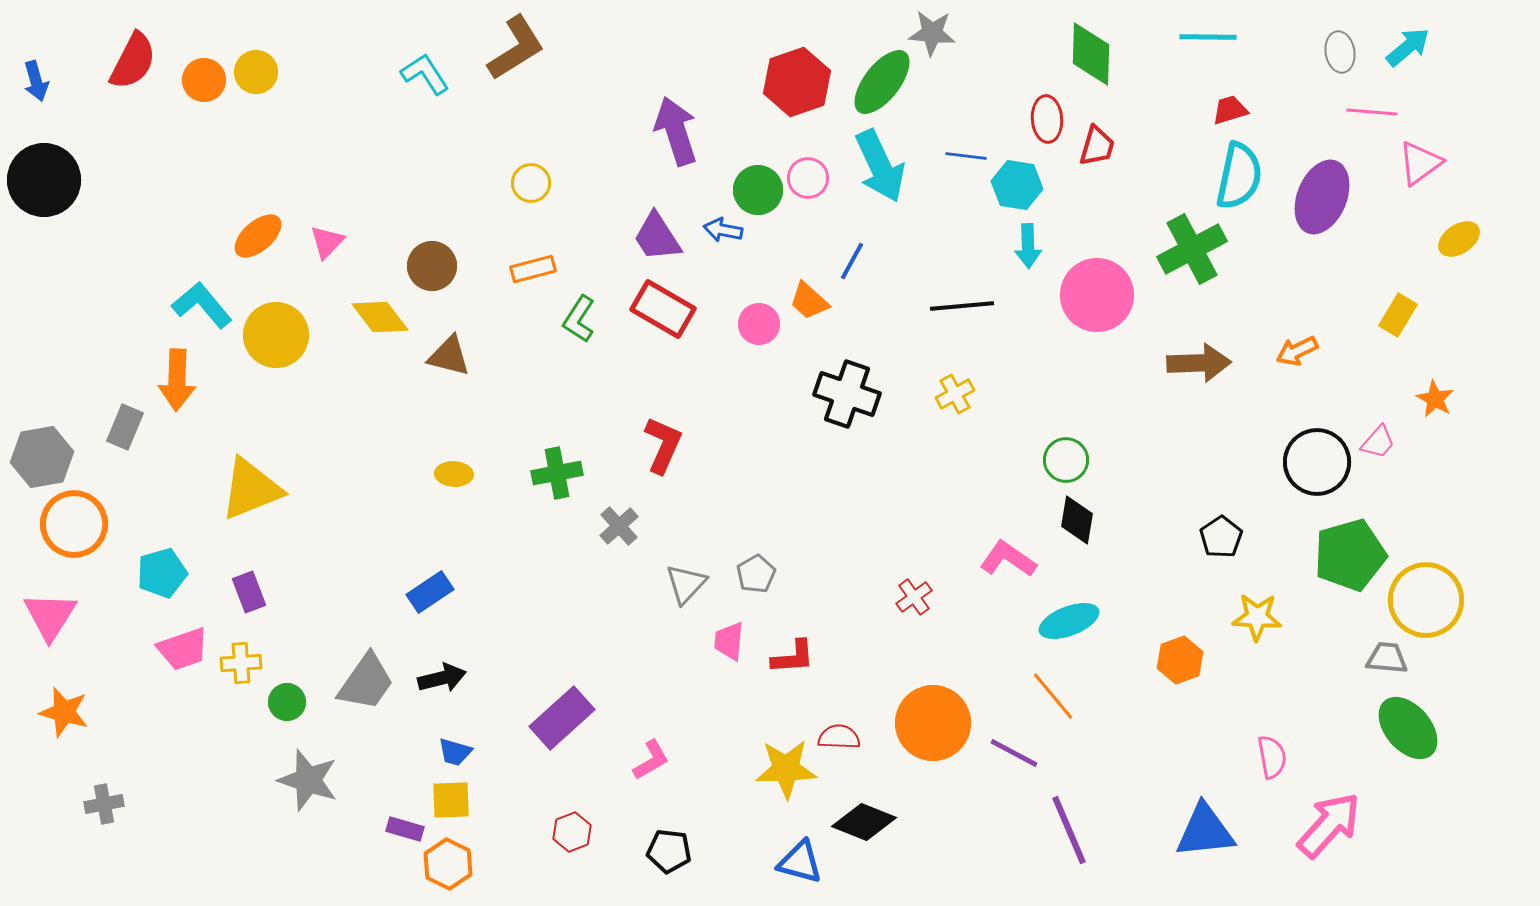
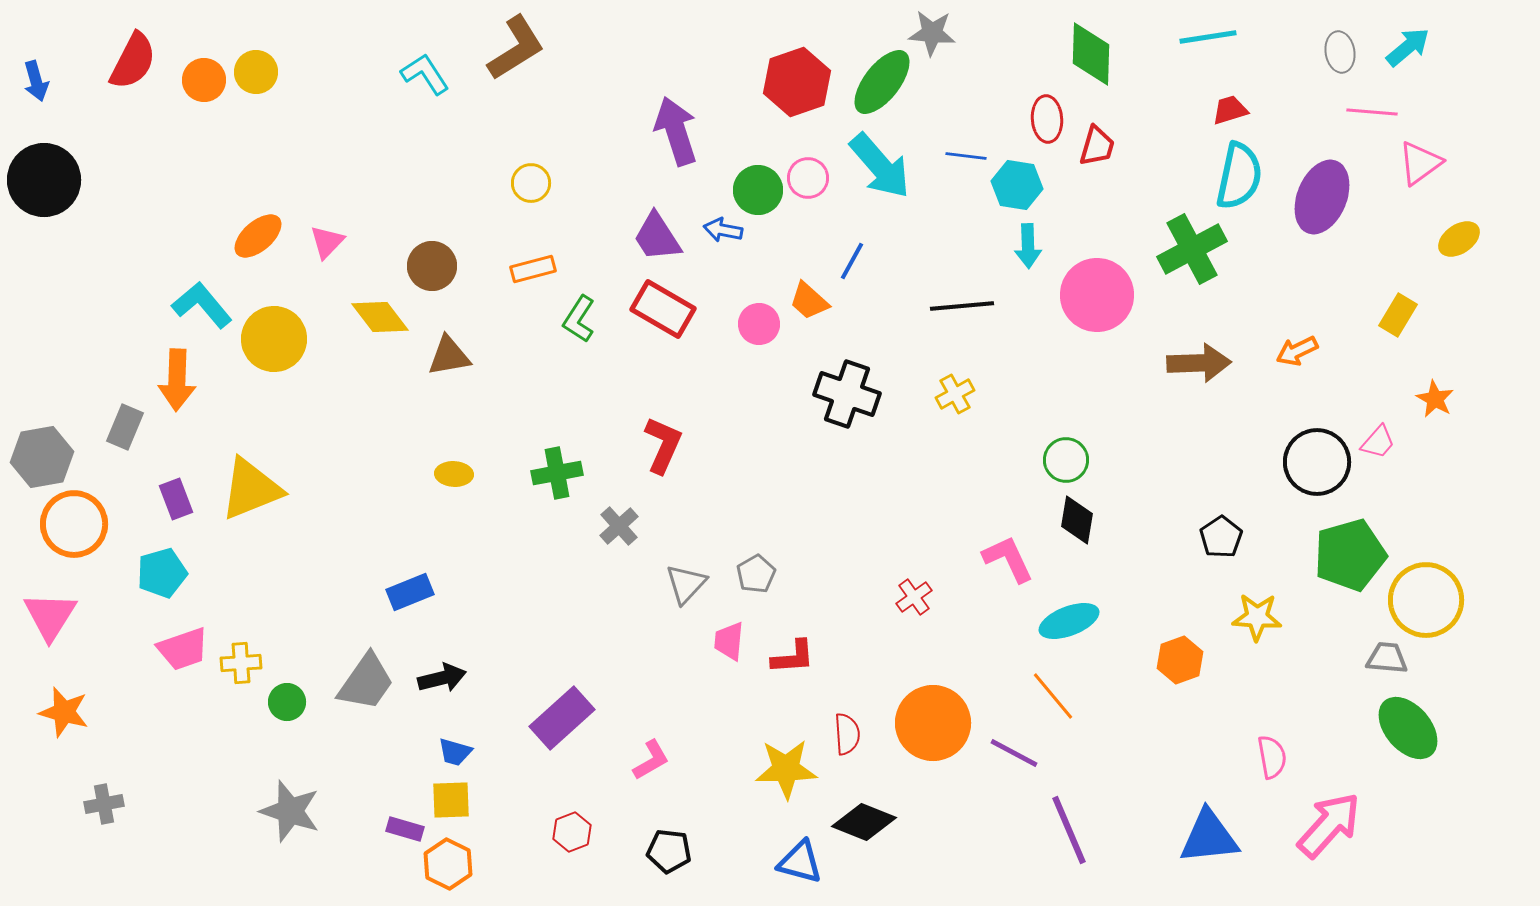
cyan line at (1208, 37): rotated 10 degrees counterclockwise
cyan arrow at (880, 166): rotated 16 degrees counterclockwise
yellow circle at (276, 335): moved 2 px left, 4 px down
brown triangle at (449, 356): rotated 24 degrees counterclockwise
pink L-shape at (1008, 559): rotated 30 degrees clockwise
purple rectangle at (249, 592): moved 73 px left, 93 px up
blue rectangle at (430, 592): moved 20 px left; rotated 12 degrees clockwise
red semicircle at (839, 737): moved 8 px right, 3 px up; rotated 84 degrees clockwise
gray star at (308, 780): moved 18 px left, 31 px down
blue triangle at (1205, 831): moved 4 px right, 6 px down
